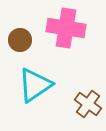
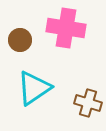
cyan triangle: moved 1 px left, 3 px down
brown cross: moved 1 px up; rotated 20 degrees counterclockwise
